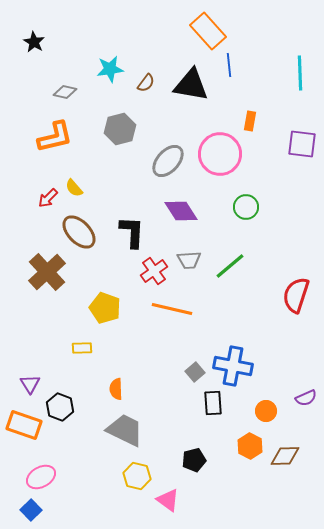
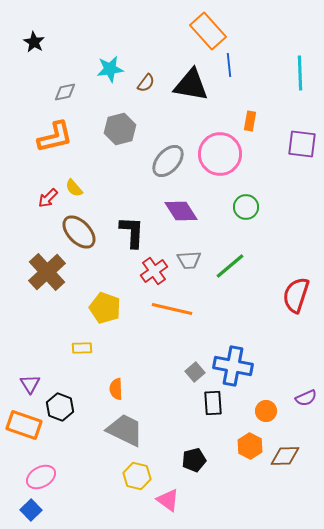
gray diamond at (65, 92): rotated 25 degrees counterclockwise
